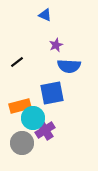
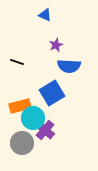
black line: rotated 56 degrees clockwise
blue square: rotated 20 degrees counterclockwise
purple cross: rotated 18 degrees counterclockwise
